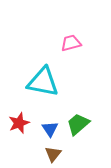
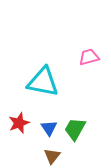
pink trapezoid: moved 18 px right, 14 px down
green trapezoid: moved 3 px left, 5 px down; rotated 20 degrees counterclockwise
blue triangle: moved 1 px left, 1 px up
brown triangle: moved 1 px left, 2 px down
